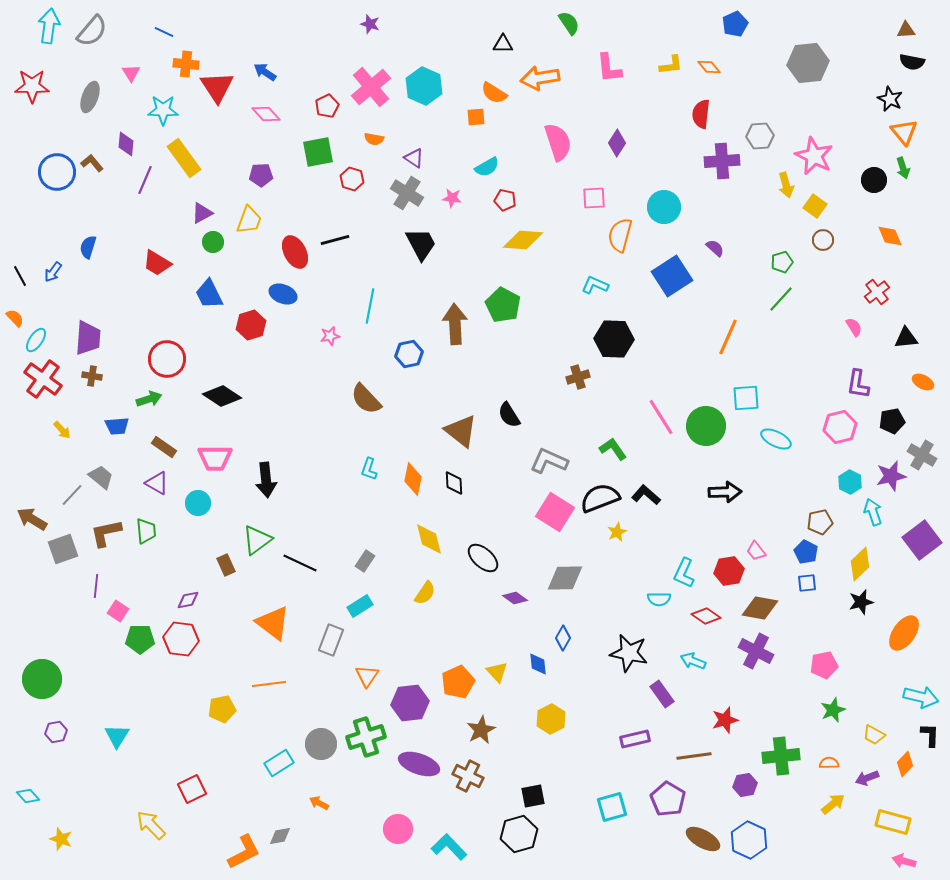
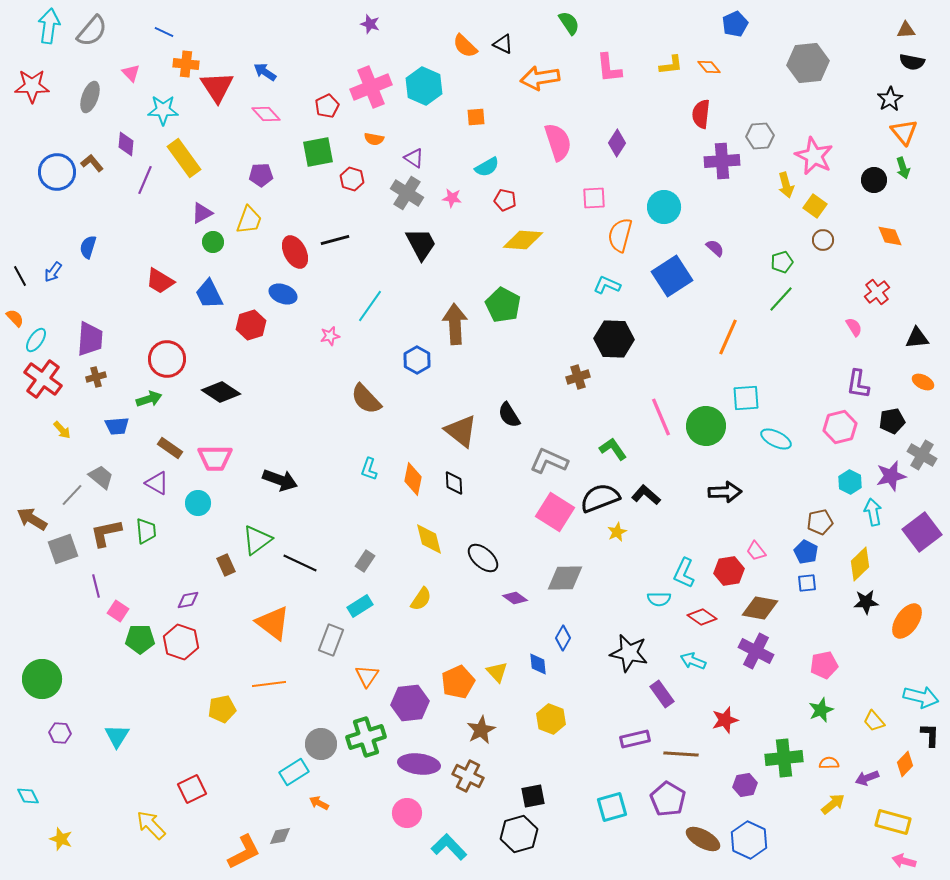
black triangle at (503, 44): rotated 25 degrees clockwise
pink triangle at (131, 73): rotated 12 degrees counterclockwise
pink cross at (371, 87): rotated 18 degrees clockwise
orange semicircle at (494, 93): moved 29 px left, 47 px up; rotated 12 degrees clockwise
black star at (890, 99): rotated 15 degrees clockwise
red trapezoid at (157, 263): moved 3 px right, 18 px down
cyan L-shape at (595, 285): moved 12 px right
cyan line at (370, 306): rotated 24 degrees clockwise
purple trapezoid at (88, 338): moved 2 px right, 1 px down
black triangle at (906, 338): moved 11 px right
blue hexagon at (409, 354): moved 8 px right, 6 px down; rotated 20 degrees counterclockwise
brown cross at (92, 376): moved 4 px right, 1 px down; rotated 24 degrees counterclockwise
black diamond at (222, 396): moved 1 px left, 4 px up
pink line at (661, 417): rotated 9 degrees clockwise
brown rectangle at (164, 447): moved 6 px right, 1 px down
black arrow at (266, 480): moved 14 px right; rotated 64 degrees counterclockwise
cyan arrow at (873, 512): rotated 8 degrees clockwise
purple square at (922, 540): moved 8 px up
purple line at (96, 586): rotated 20 degrees counterclockwise
yellow semicircle at (425, 593): moved 4 px left, 6 px down
black star at (861, 602): moved 5 px right; rotated 10 degrees clockwise
red diamond at (706, 616): moved 4 px left, 1 px down
orange ellipse at (904, 633): moved 3 px right, 12 px up
red hexagon at (181, 639): moved 3 px down; rotated 12 degrees clockwise
green star at (833, 710): moved 12 px left
yellow hexagon at (551, 719): rotated 12 degrees counterclockwise
purple hexagon at (56, 732): moved 4 px right, 1 px down; rotated 15 degrees clockwise
yellow trapezoid at (874, 735): moved 14 px up; rotated 20 degrees clockwise
brown line at (694, 756): moved 13 px left, 2 px up; rotated 12 degrees clockwise
green cross at (781, 756): moved 3 px right, 2 px down
cyan rectangle at (279, 763): moved 15 px right, 9 px down
purple ellipse at (419, 764): rotated 12 degrees counterclockwise
cyan diamond at (28, 796): rotated 15 degrees clockwise
pink circle at (398, 829): moved 9 px right, 16 px up
